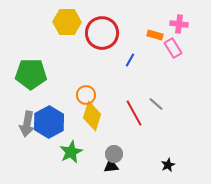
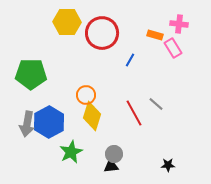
black star: rotated 24 degrees clockwise
